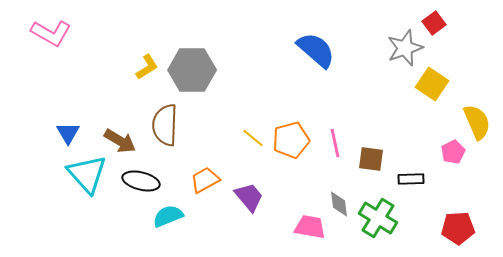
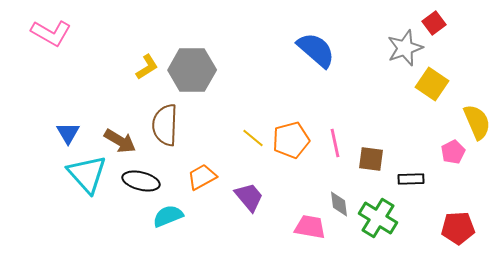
orange trapezoid: moved 3 px left, 3 px up
